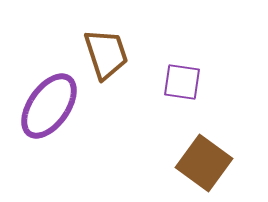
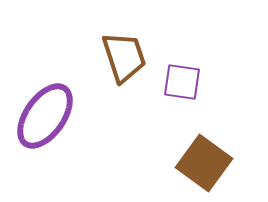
brown trapezoid: moved 18 px right, 3 px down
purple ellipse: moved 4 px left, 10 px down
